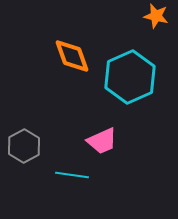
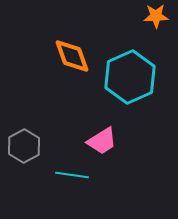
orange star: rotated 15 degrees counterclockwise
pink trapezoid: rotated 8 degrees counterclockwise
